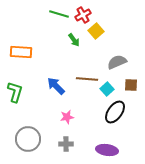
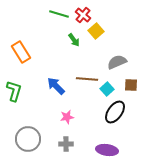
red cross: rotated 21 degrees counterclockwise
orange rectangle: rotated 55 degrees clockwise
green L-shape: moved 1 px left, 1 px up
